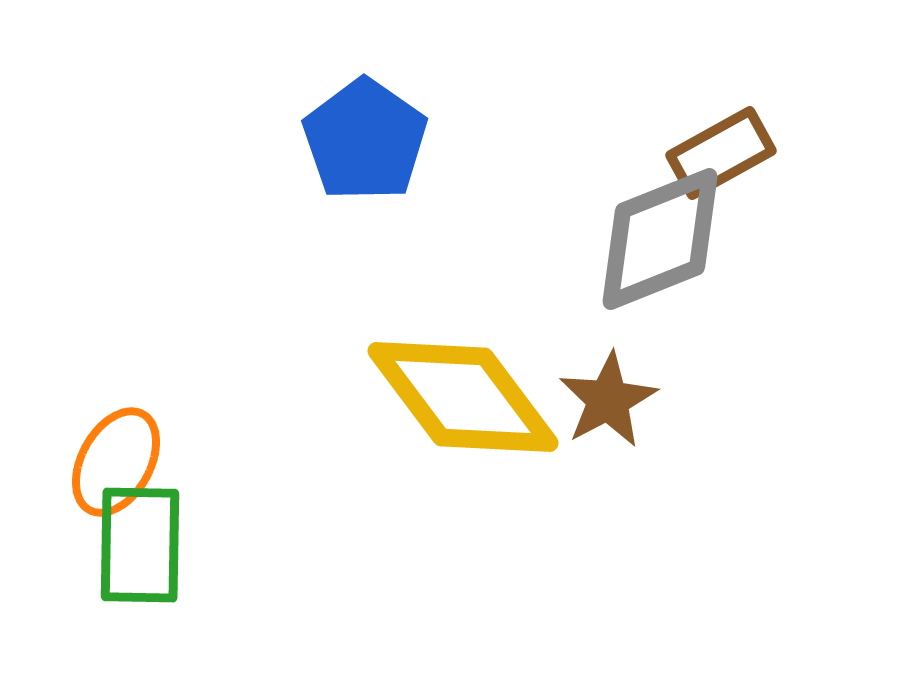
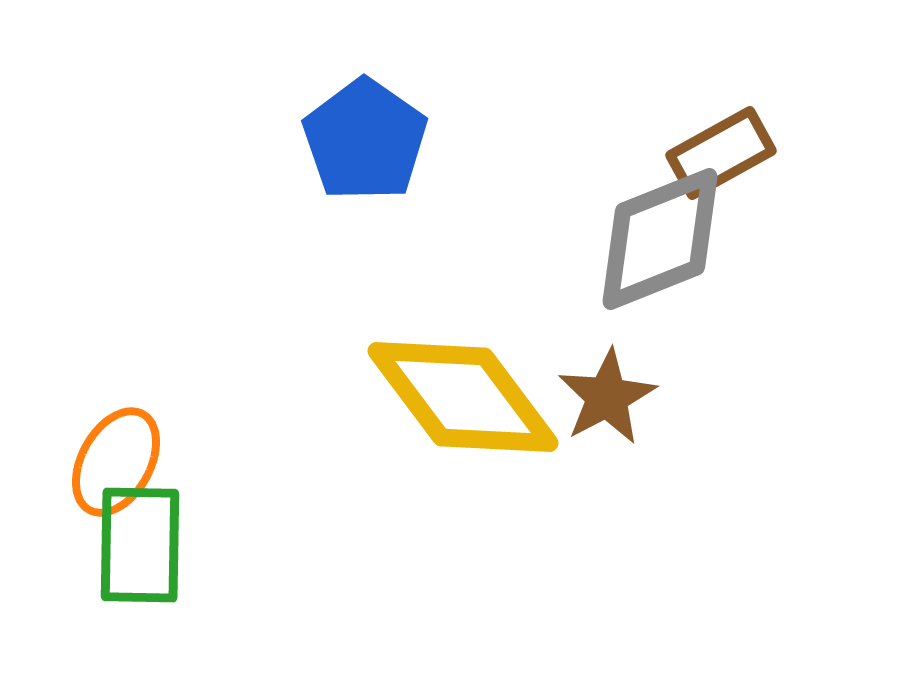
brown star: moved 1 px left, 3 px up
